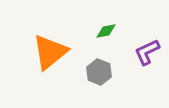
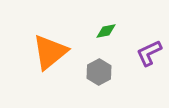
purple L-shape: moved 2 px right, 1 px down
gray hexagon: rotated 10 degrees clockwise
